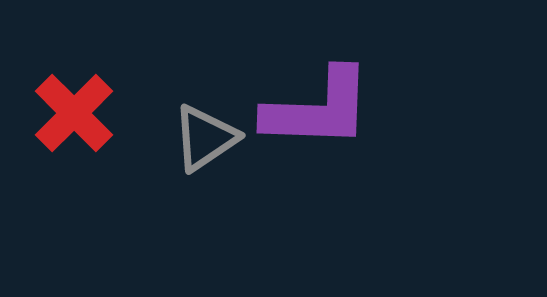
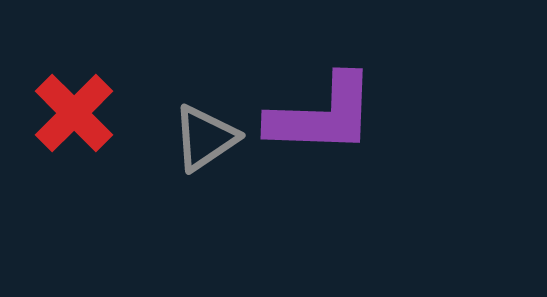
purple L-shape: moved 4 px right, 6 px down
